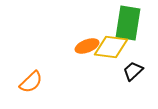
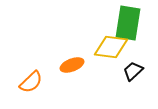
orange ellipse: moved 15 px left, 19 px down
